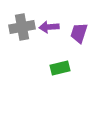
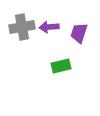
green rectangle: moved 1 px right, 2 px up
